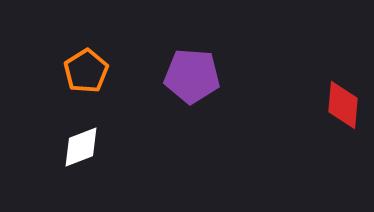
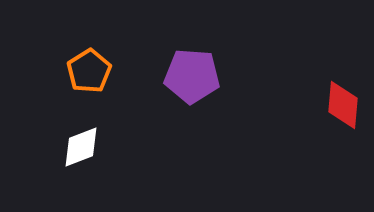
orange pentagon: moved 3 px right
